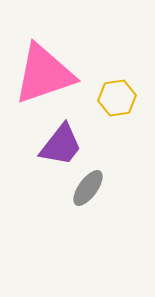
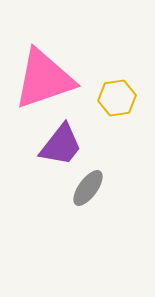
pink triangle: moved 5 px down
